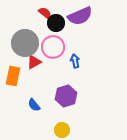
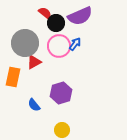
pink circle: moved 6 px right, 1 px up
blue arrow: moved 17 px up; rotated 48 degrees clockwise
orange rectangle: moved 1 px down
purple hexagon: moved 5 px left, 3 px up
